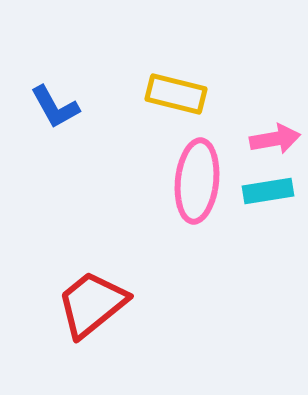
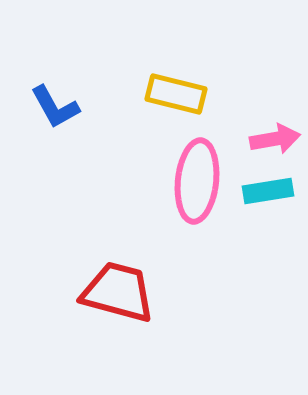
red trapezoid: moved 26 px right, 12 px up; rotated 54 degrees clockwise
